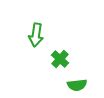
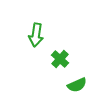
green semicircle: rotated 18 degrees counterclockwise
